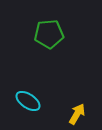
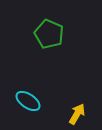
green pentagon: rotated 28 degrees clockwise
